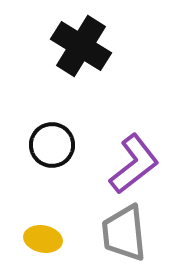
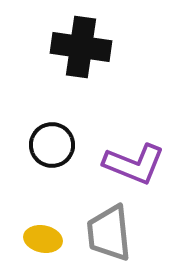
black cross: moved 1 px down; rotated 24 degrees counterclockwise
purple L-shape: rotated 60 degrees clockwise
gray trapezoid: moved 15 px left
